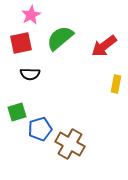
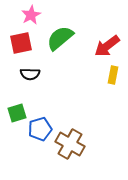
red arrow: moved 3 px right
yellow rectangle: moved 3 px left, 9 px up
green square: moved 1 px down
